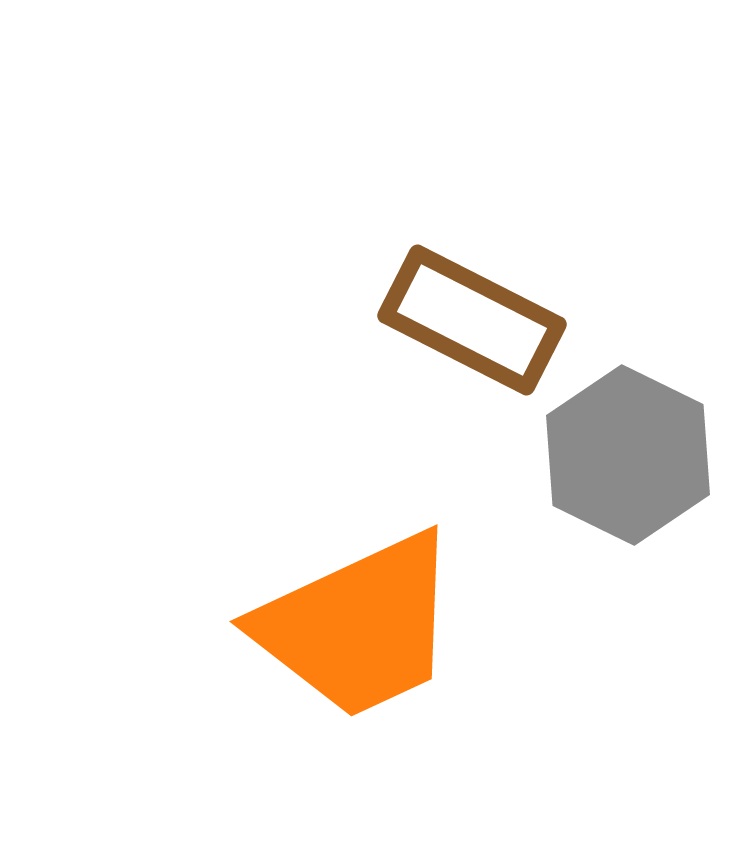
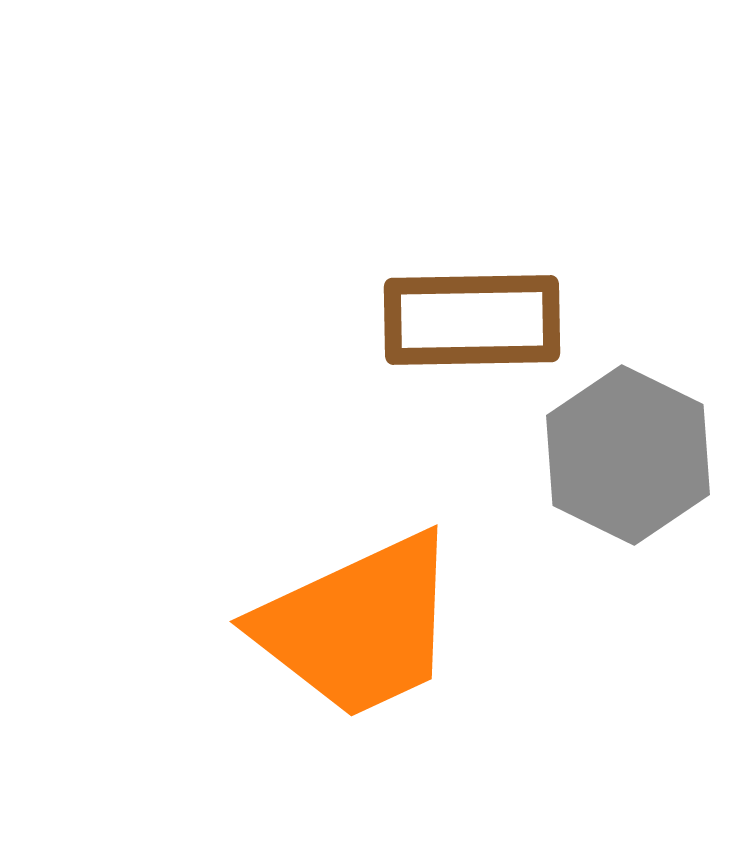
brown rectangle: rotated 28 degrees counterclockwise
